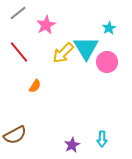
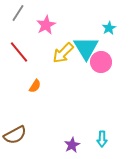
gray line: rotated 18 degrees counterclockwise
pink circle: moved 6 px left
